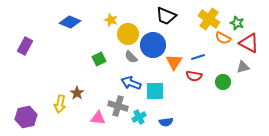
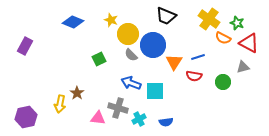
blue diamond: moved 3 px right
gray semicircle: moved 2 px up
gray cross: moved 2 px down
cyan cross: moved 2 px down
